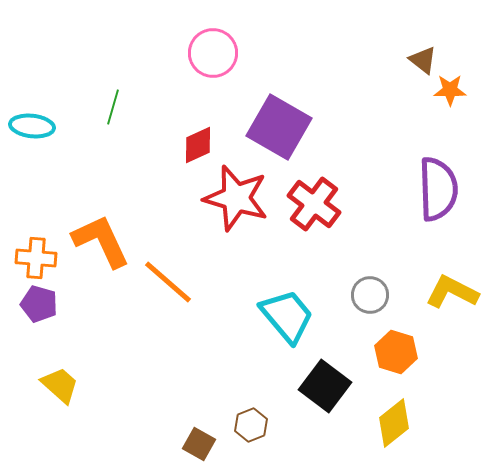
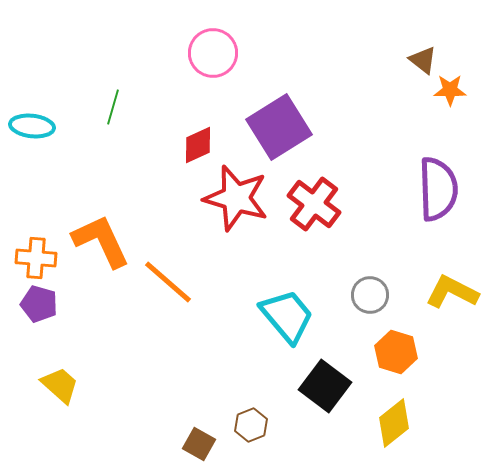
purple square: rotated 28 degrees clockwise
